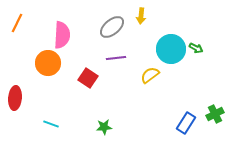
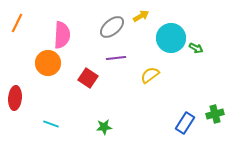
yellow arrow: rotated 126 degrees counterclockwise
cyan circle: moved 11 px up
green cross: rotated 12 degrees clockwise
blue rectangle: moved 1 px left
